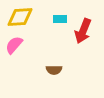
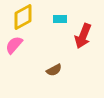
yellow diamond: moved 3 px right; rotated 24 degrees counterclockwise
red arrow: moved 5 px down
brown semicircle: rotated 28 degrees counterclockwise
